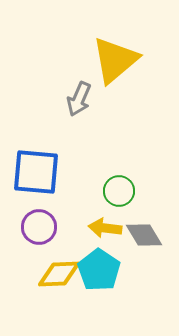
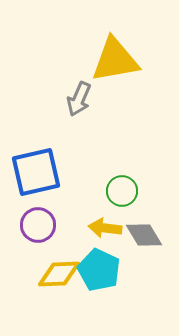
yellow triangle: rotated 30 degrees clockwise
blue square: rotated 18 degrees counterclockwise
green circle: moved 3 px right
purple circle: moved 1 px left, 2 px up
cyan pentagon: rotated 9 degrees counterclockwise
